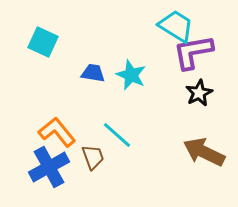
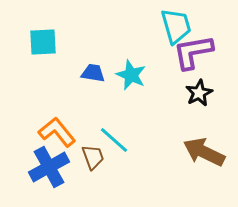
cyan trapezoid: rotated 42 degrees clockwise
cyan square: rotated 28 degrees counterclockwise
cyan line: moved 3 px left, 5 px down
